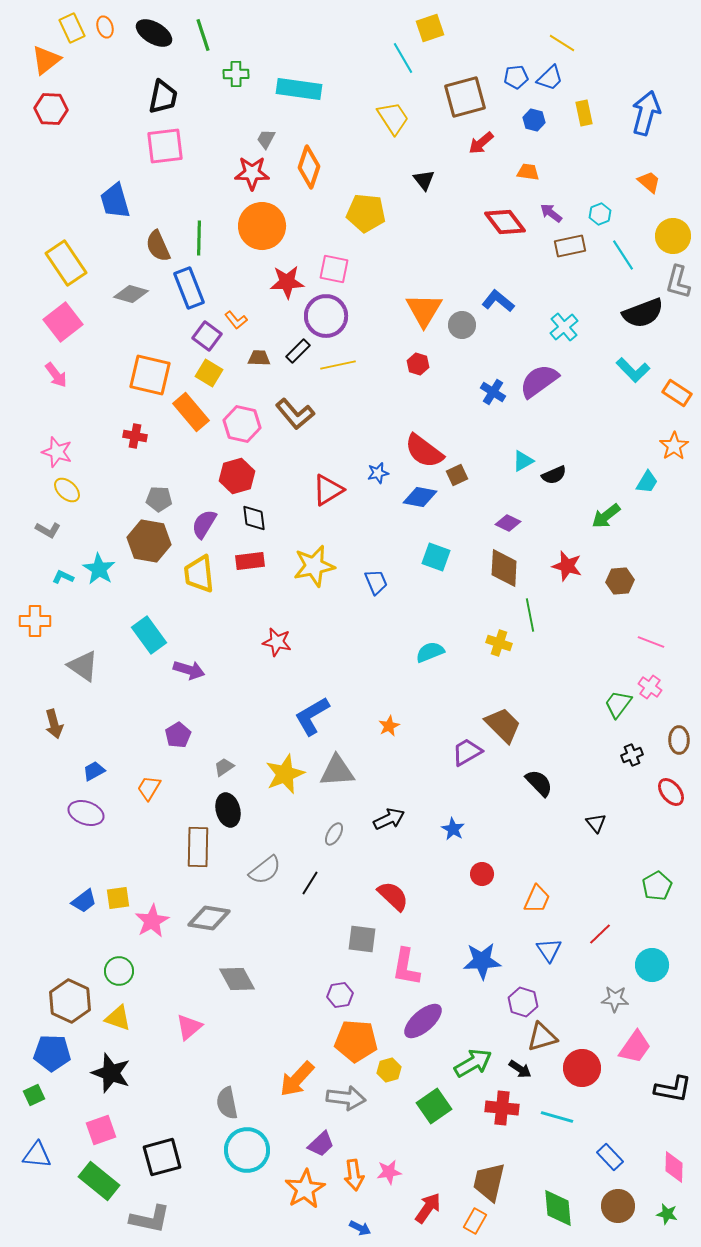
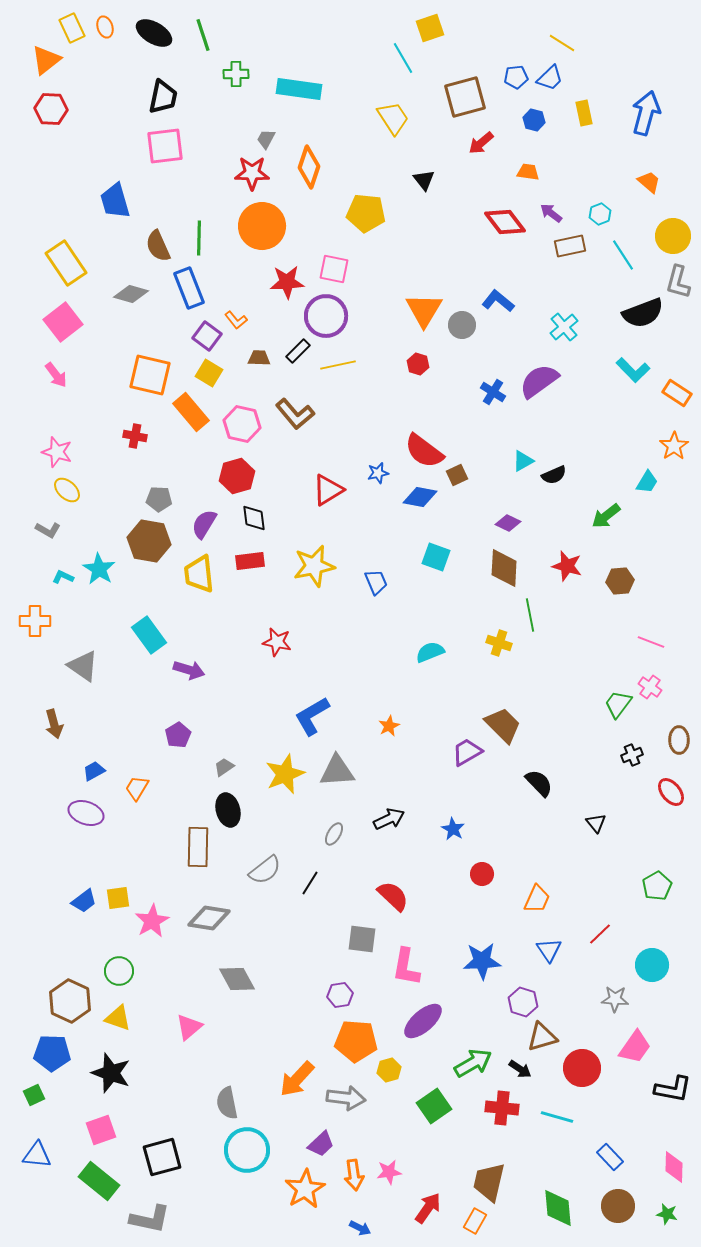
orange trapezoid at (149, 788): moved 12 px left
